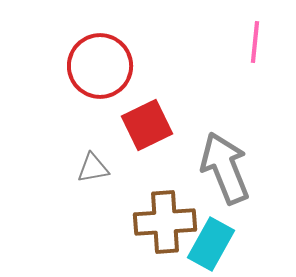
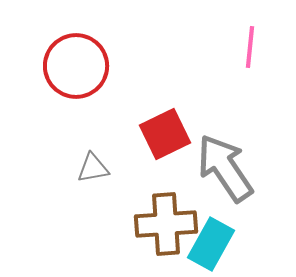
pink line: moved 5 px left, 5 px down
red circle: moved 24 px left
red square: moved 18 px right, 9 px down
gray arrow: rotated 12 degrees counterclockwise
brown cross: moved 1 px right, 2 px down
